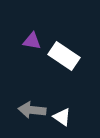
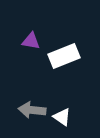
purple triangle: moved 1 px left
white rectangle: rotated 56 degrees counterclockwise
